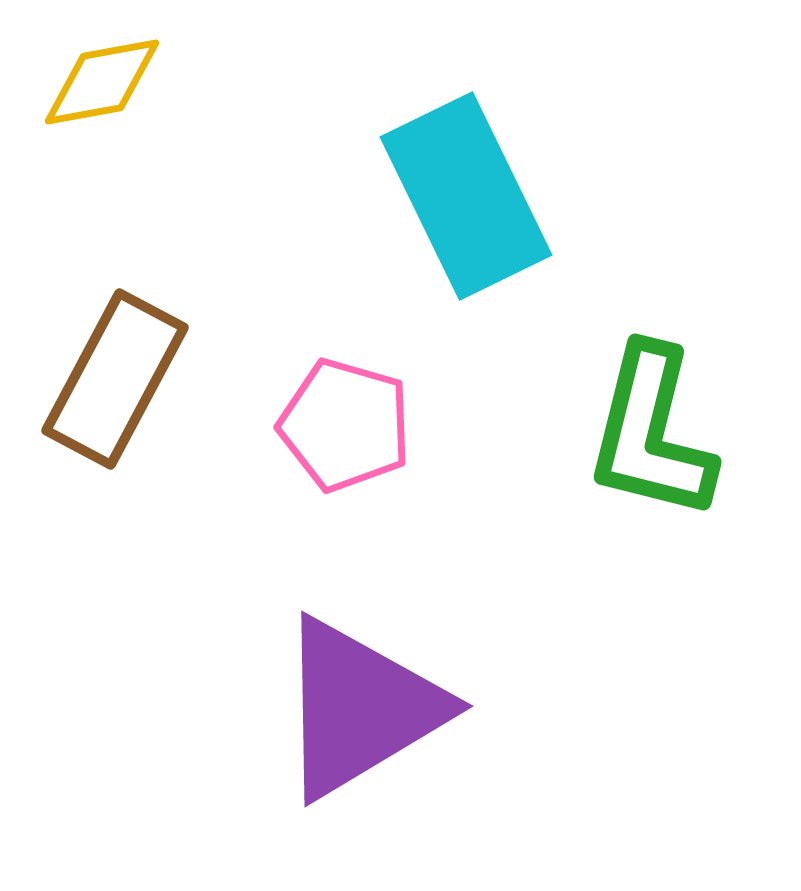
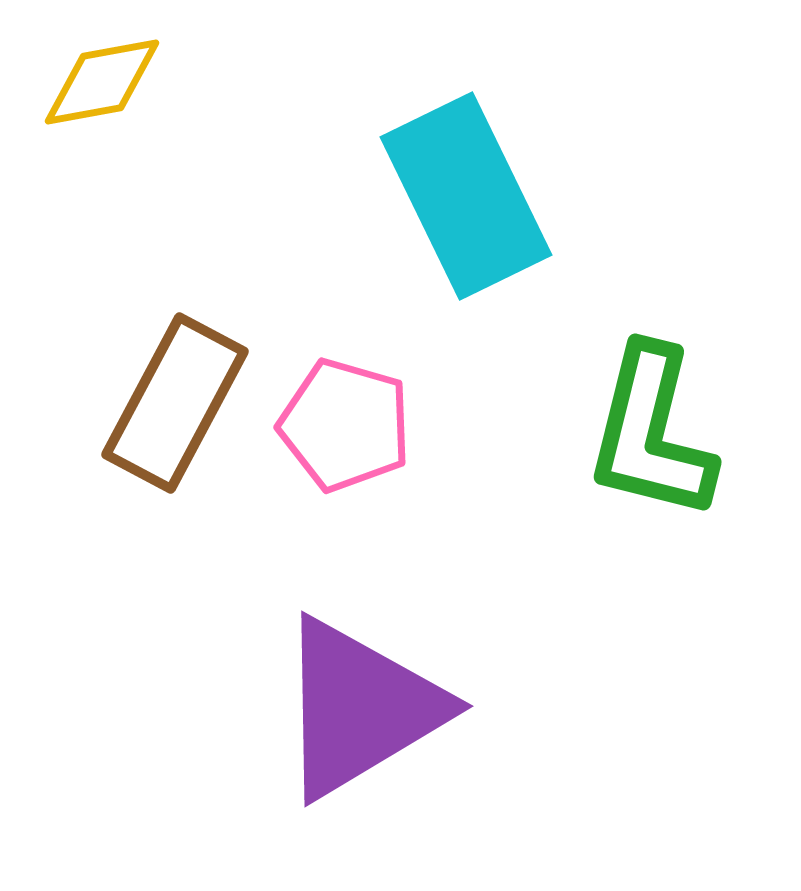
brown rectangle: moved 60 px right, 24 px down
